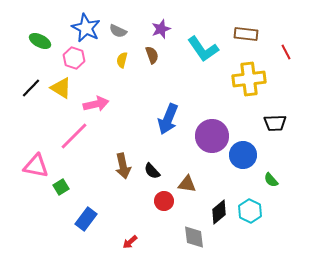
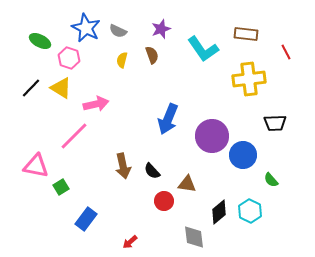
pink hexagon: moved 5 px left
